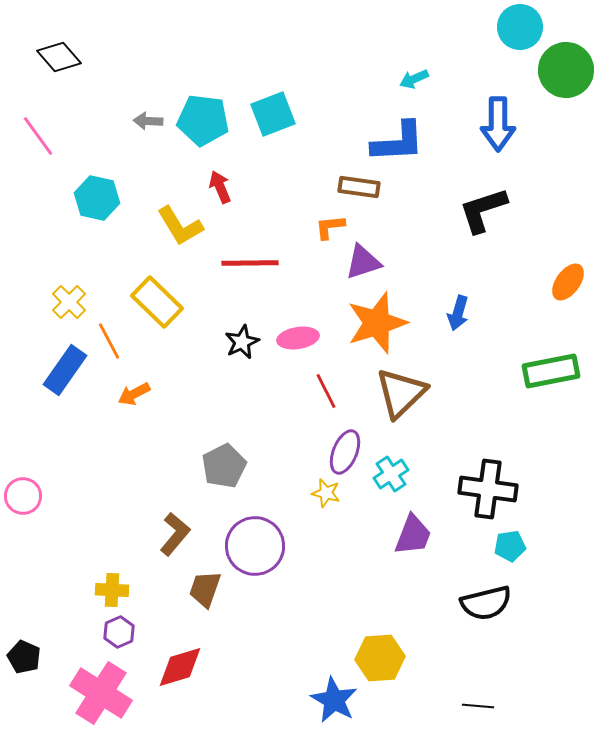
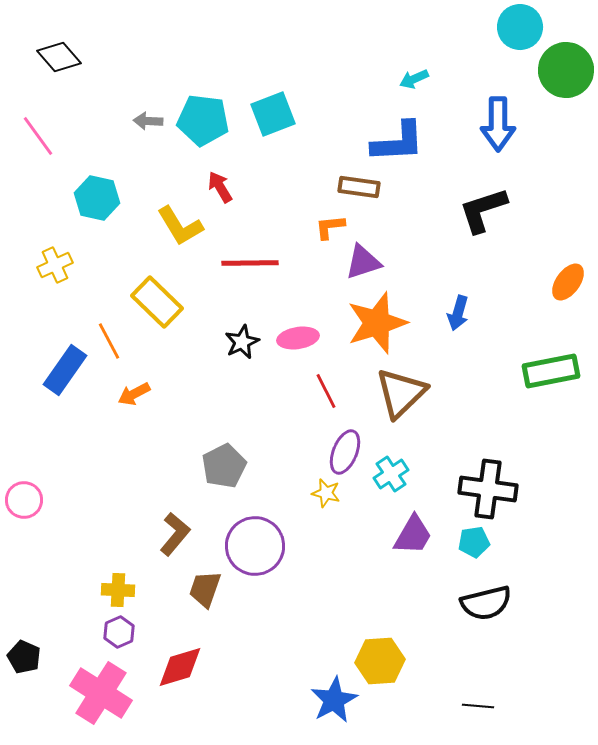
red arrow at (220, 187): rotated 8 degrees counterclockwise
yellow cross at (69, 302): moved 14 px left, 37 px up; rotated 20 degrees clockwise
pink circle at (23, 496): moved 1 px right, 4 px down
purple trapezoid at (413, 535): rotated 9 degrees clockwise
cyan pentagon at (510, 546): moved 36 px left, 4 px up
yellow cross at (112, 590): moved 6 px right
yellow hexagon at (380, 658): moved 3 px down
blue star at (334, 700): rotated 15 degrees clockwise
